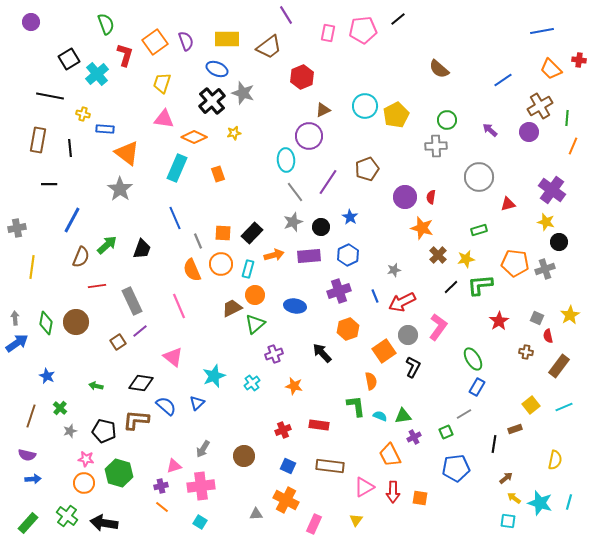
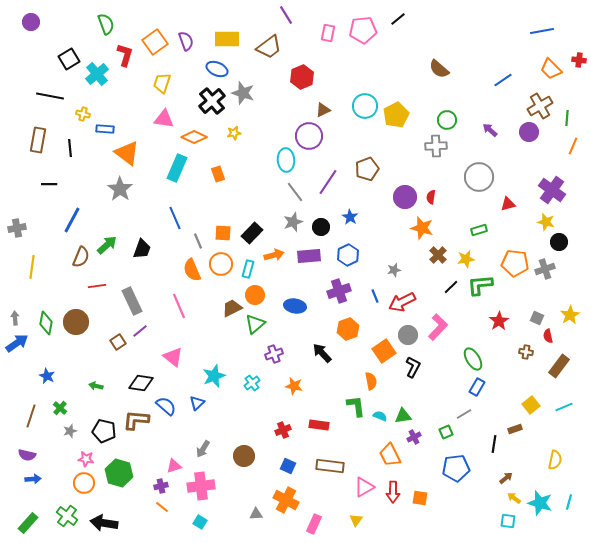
pink L-shape at (438, 327): rotated 8 degrees clockwise
